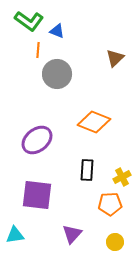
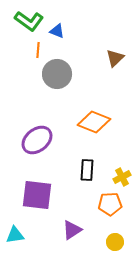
purple triangle: moved 4 px up; rotated 15 degrees clockwise
